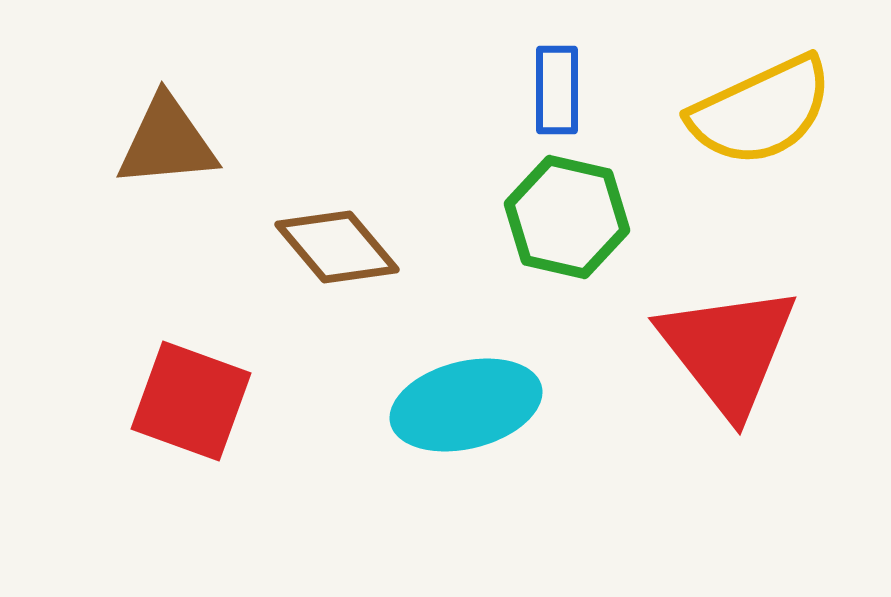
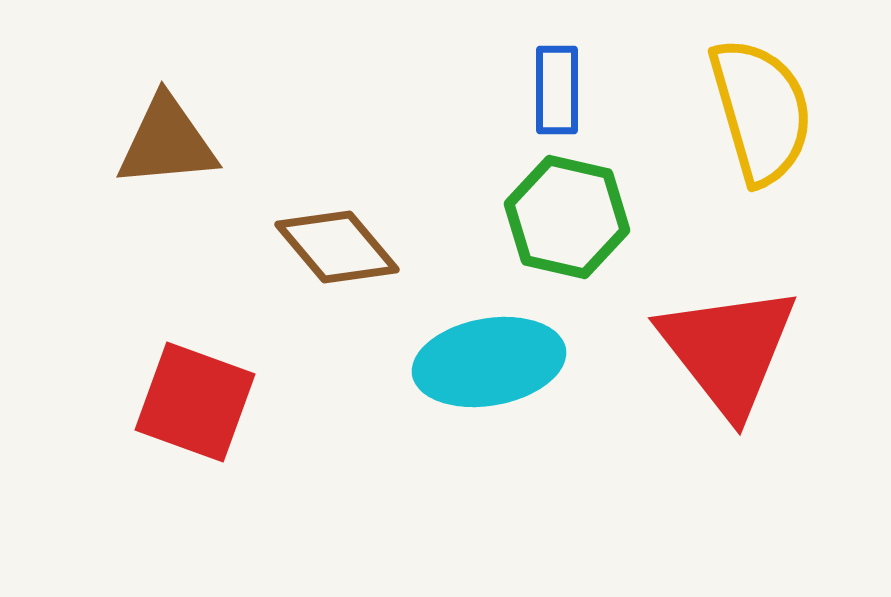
yellow semicircle: rotated 81 degrees counterclockwise
red square: moved 4 px right, 1 px down
cyan ellipse: moved 23 px right, 43 px up; rotated 4 degrees clockwise
